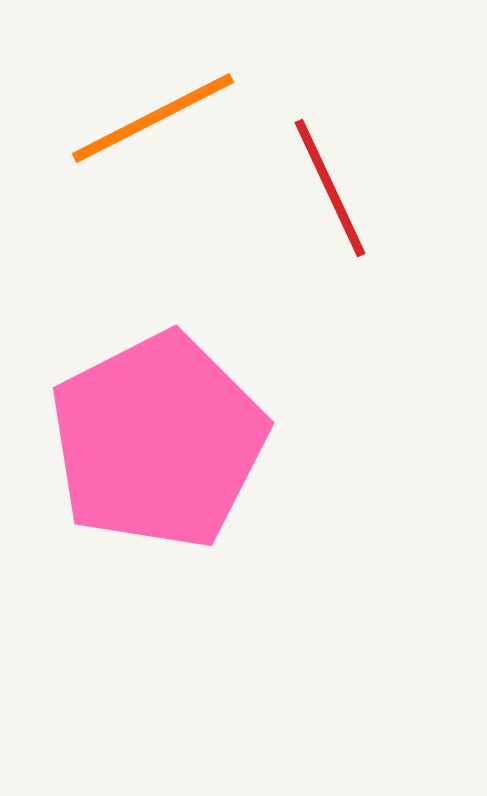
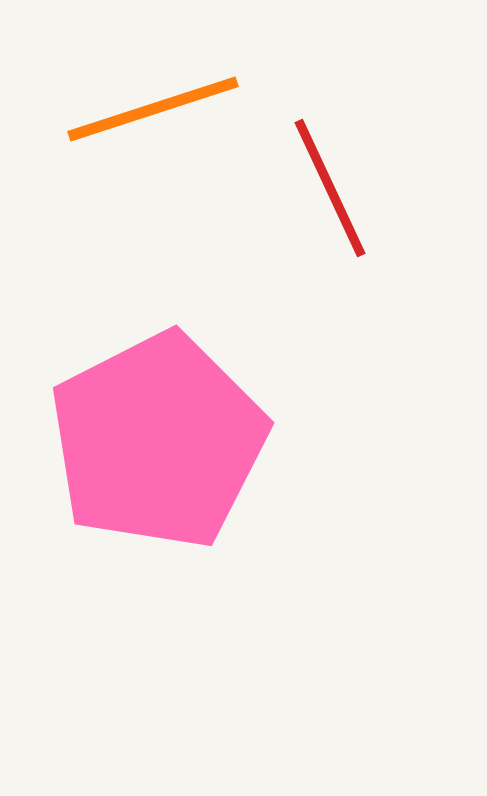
orange line: moved 9 px up; rotated 9 degrees clockwise
